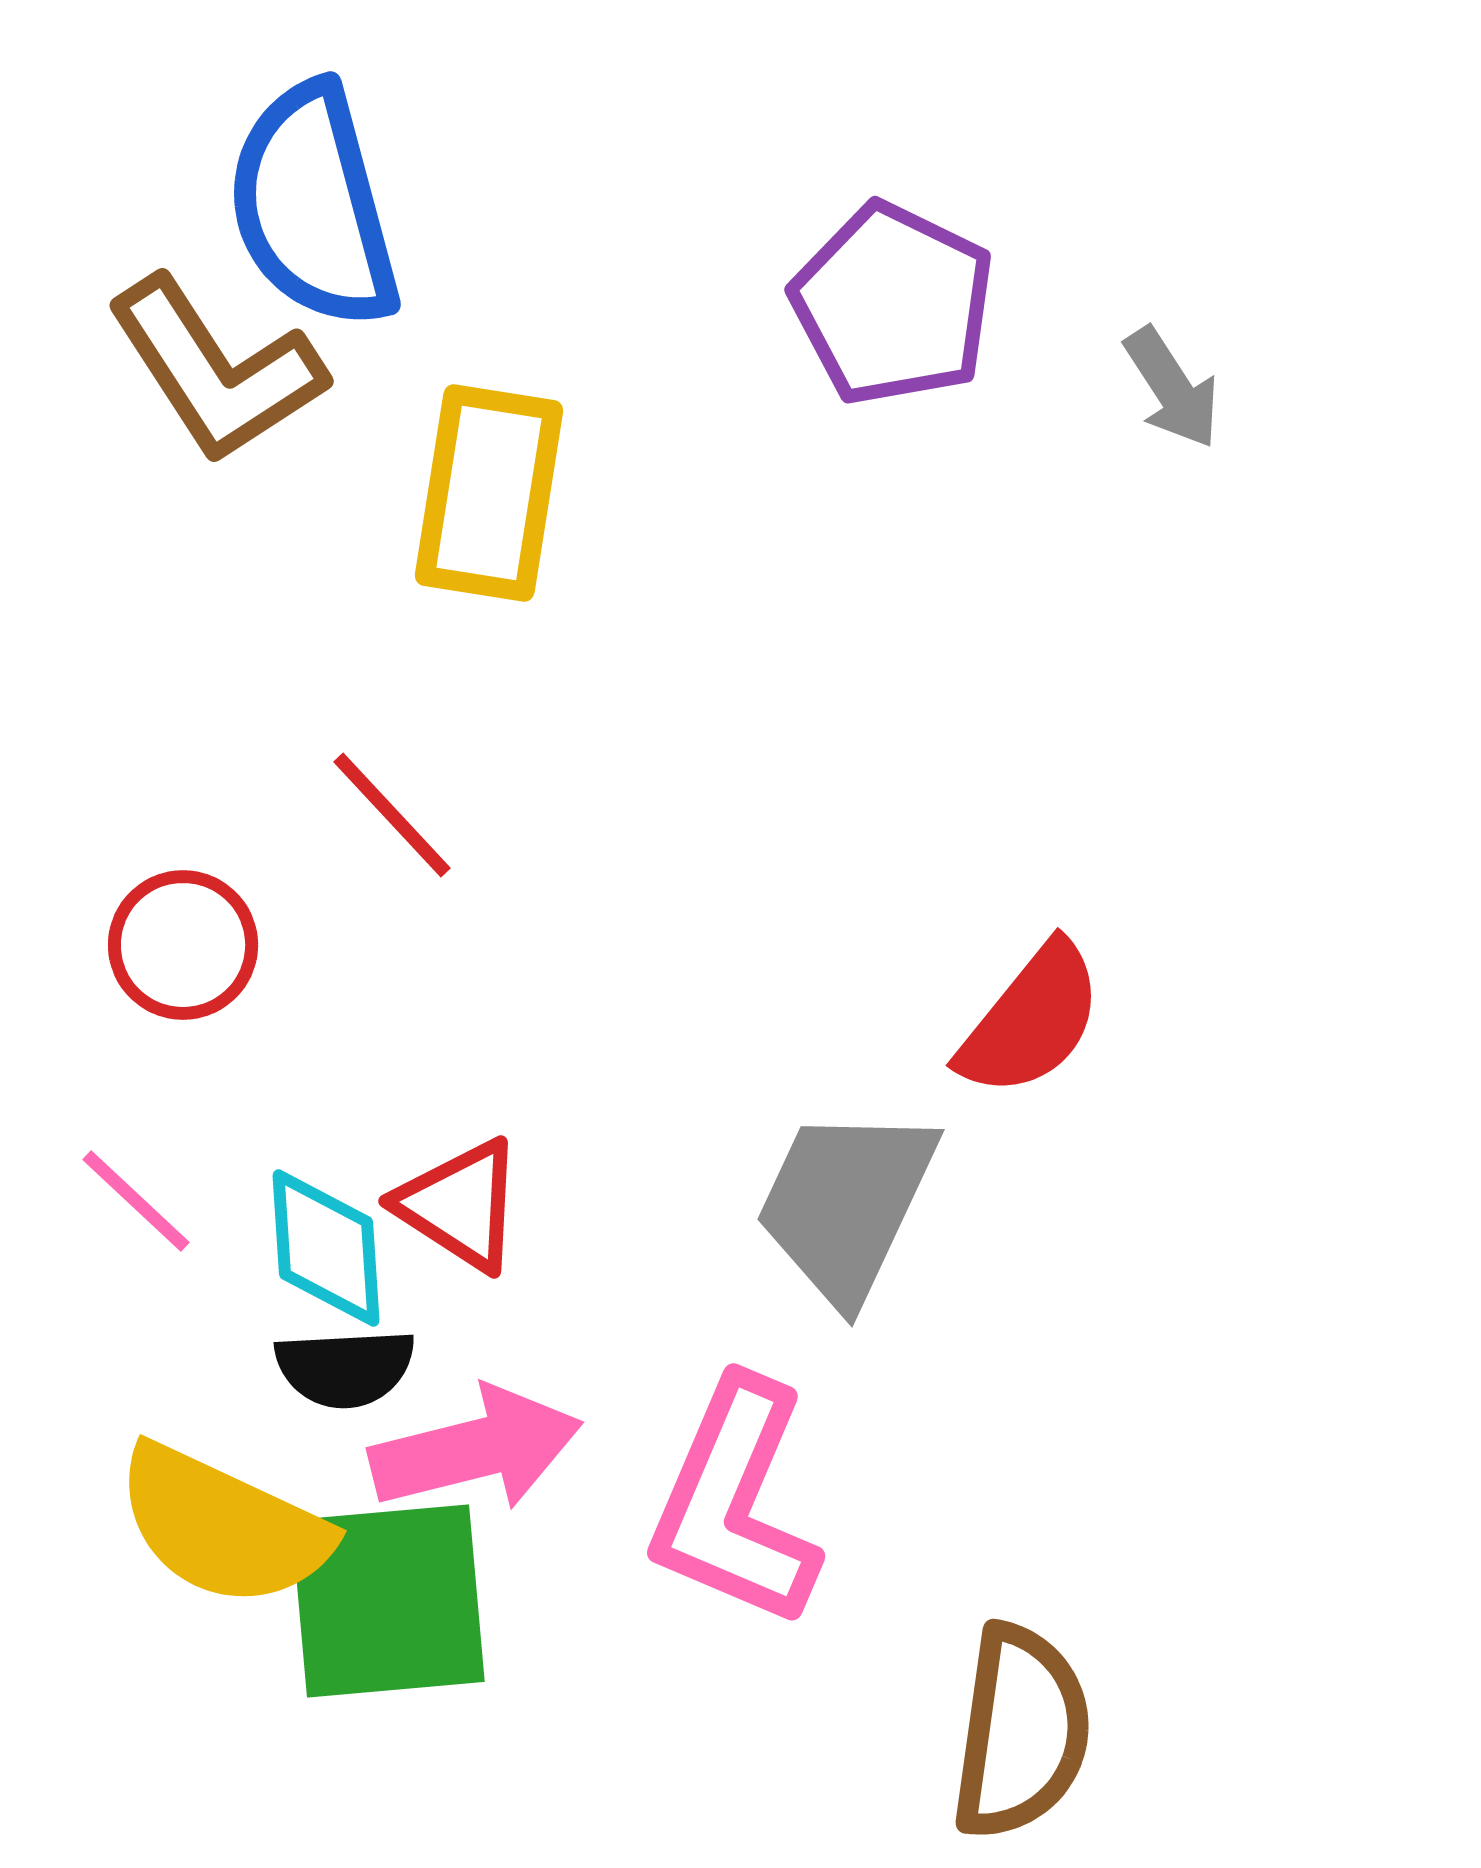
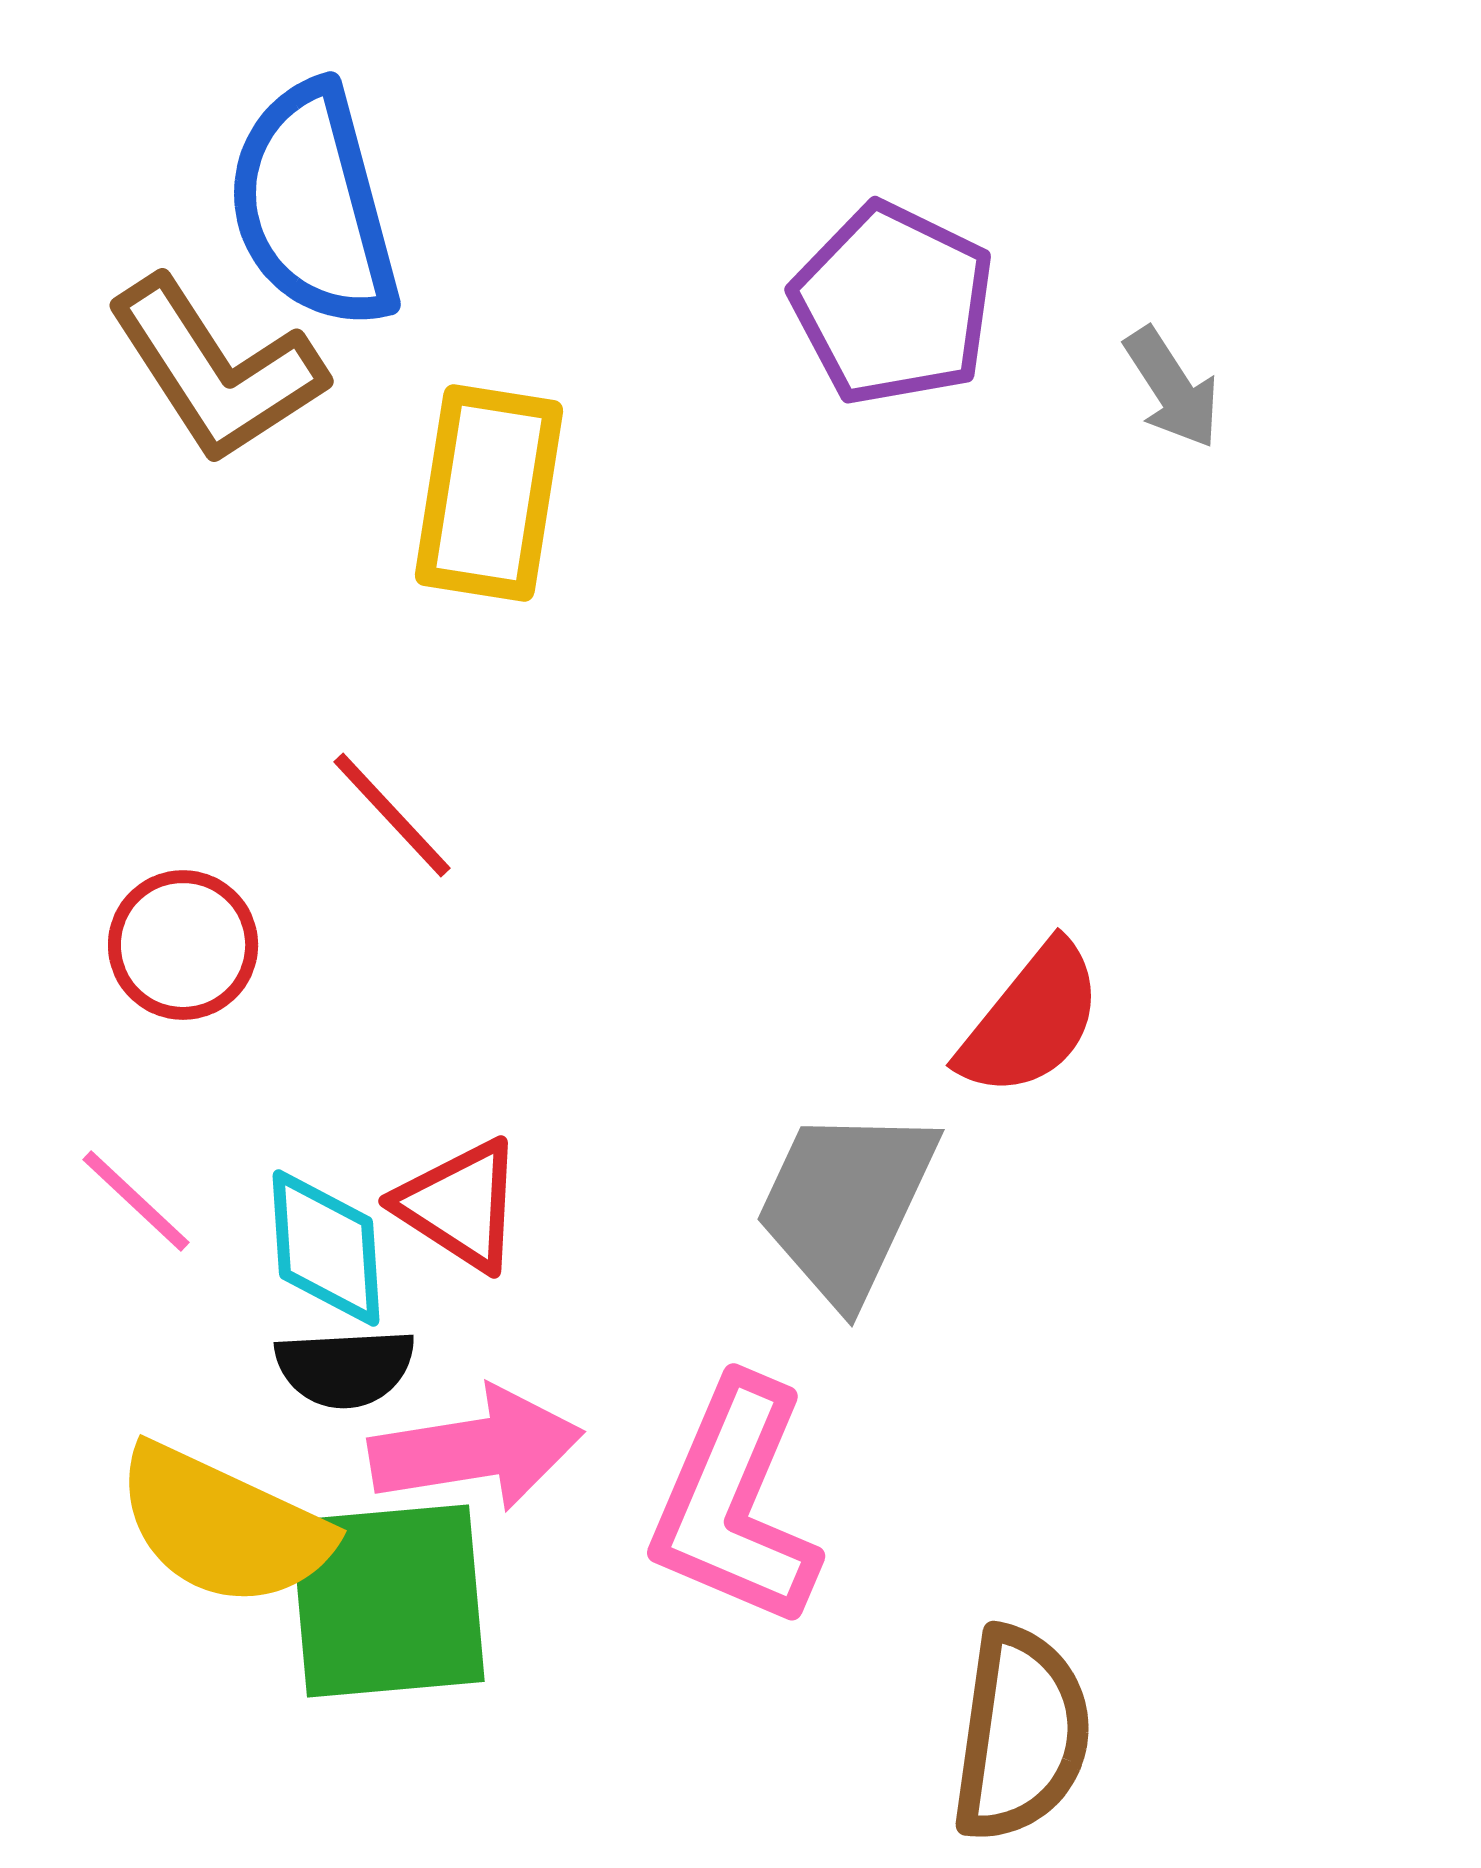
pink arrow: rotated 5 degrees clockwise
brown semicircle: moved 2 px down
